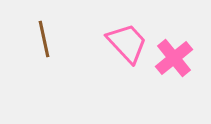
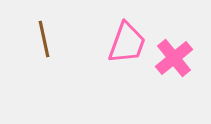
pink trapezoid: rotated 63 degrees clockwise
